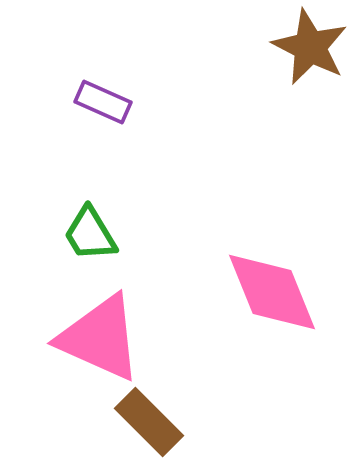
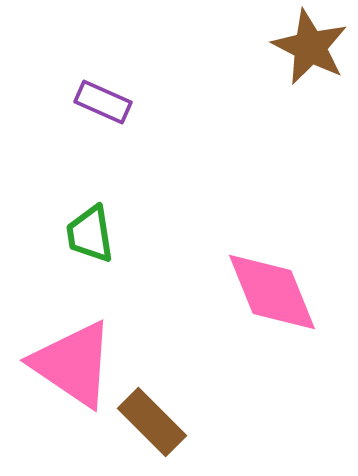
green trapezoid: rotated 22 degrees clockwise
pink triangle: moved 27 px left, 26 px down; rotated 10 degrees clockwise
brown rectangle: moved 3 px right
